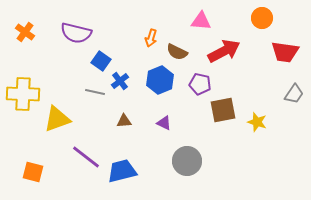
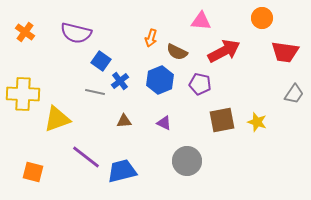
brown square: moved 1 px left, 10 px down
